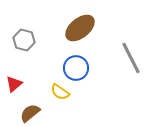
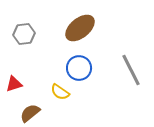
gray hexagon: moved 6 px up; rotated 20 degrees counterclockwise
gray line: moved 12 px down
blue circle: moved 3 px right
red triangle: rotated 24 degrees clockwise
